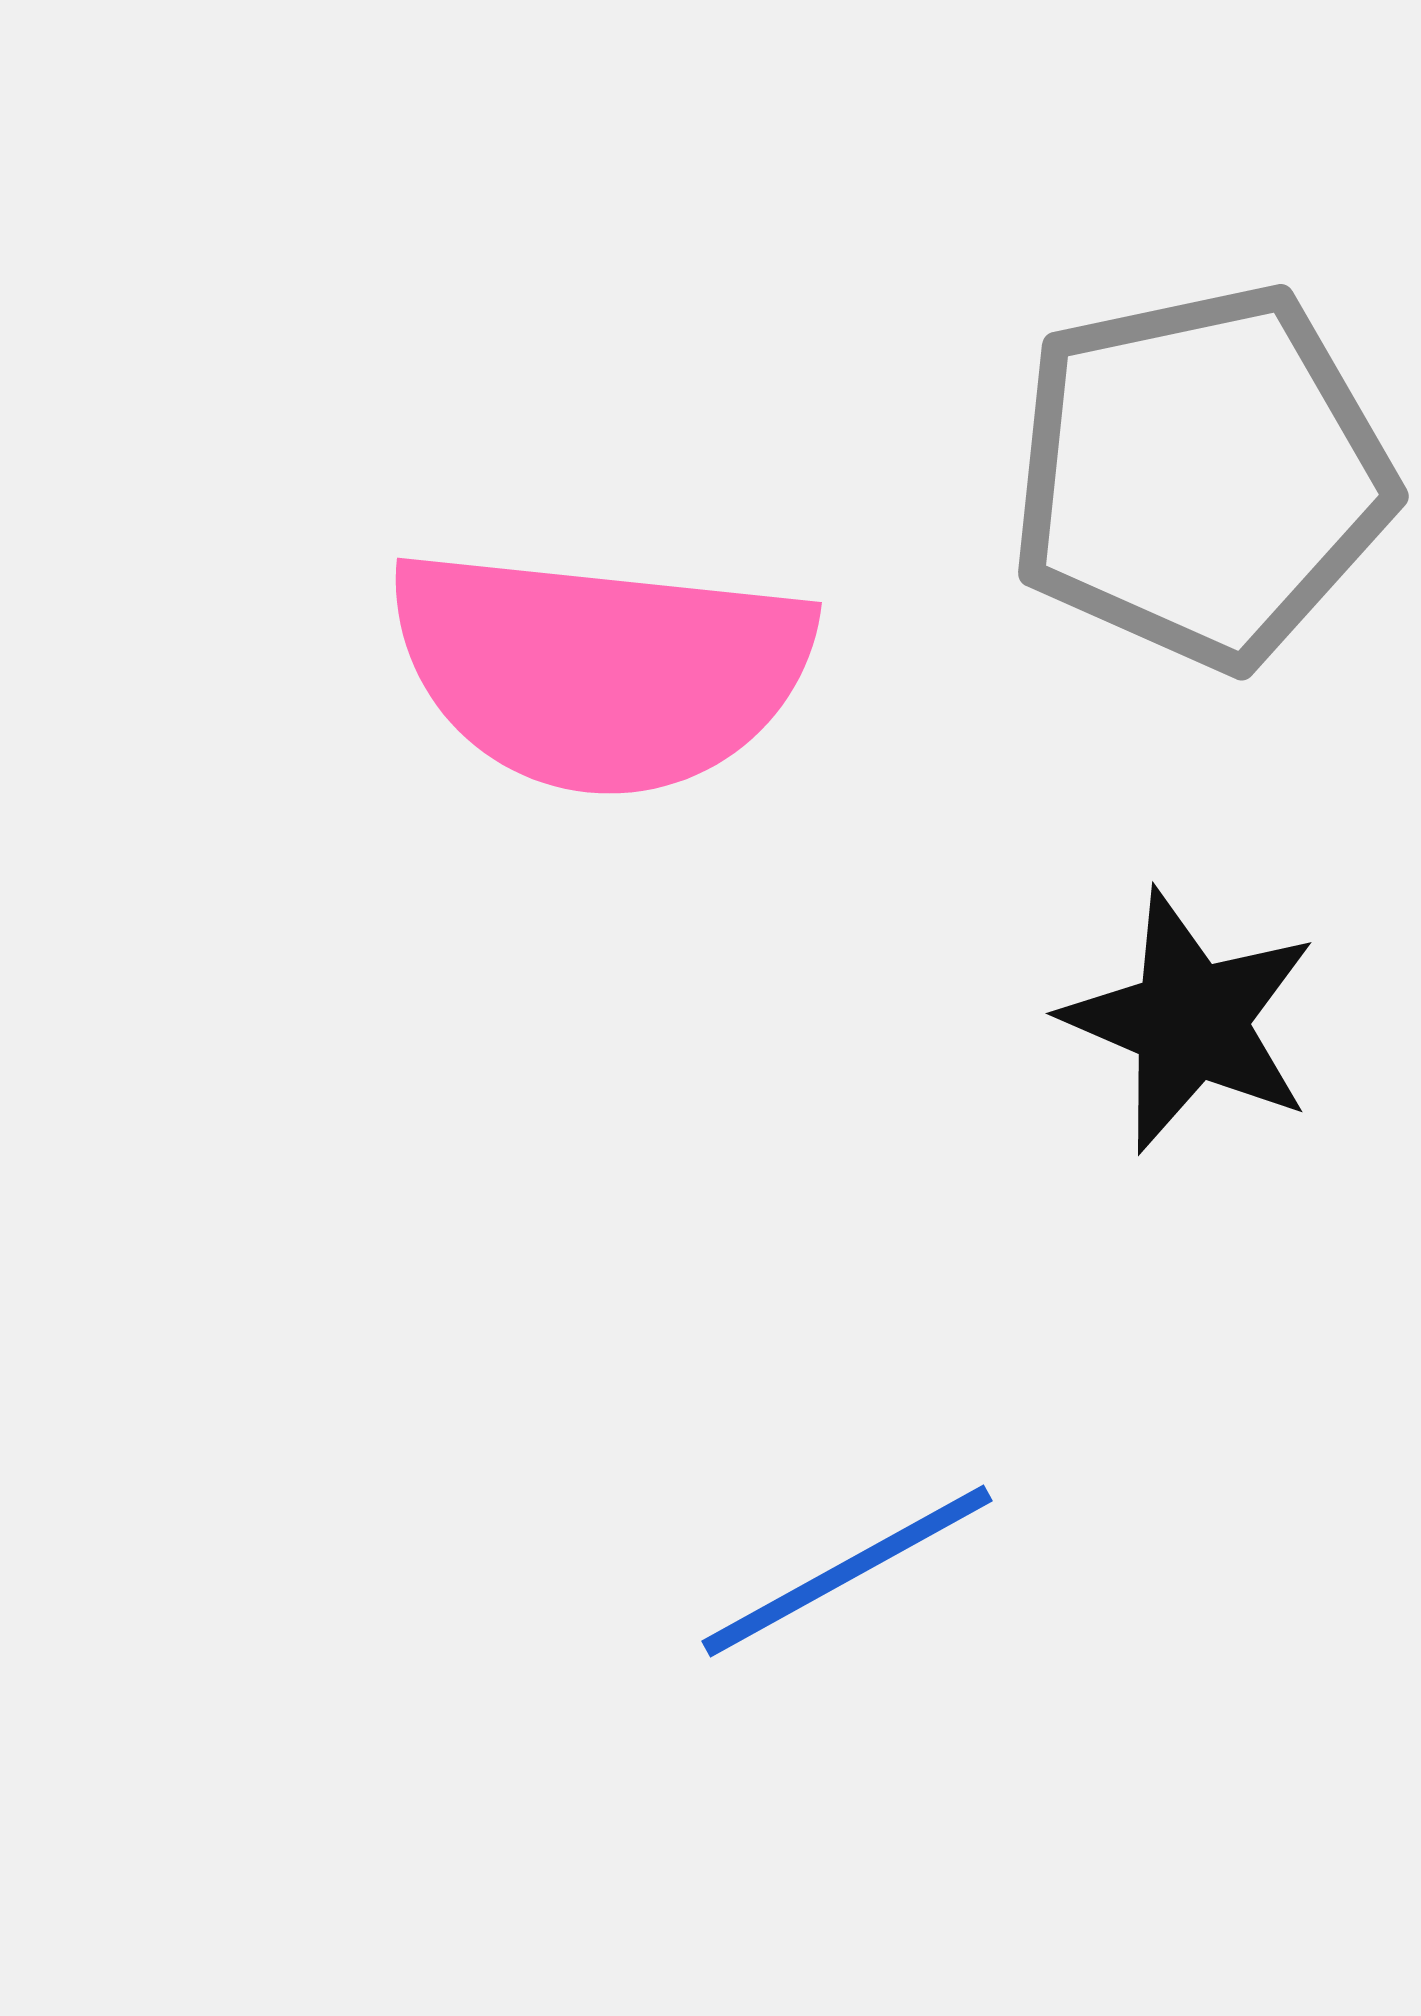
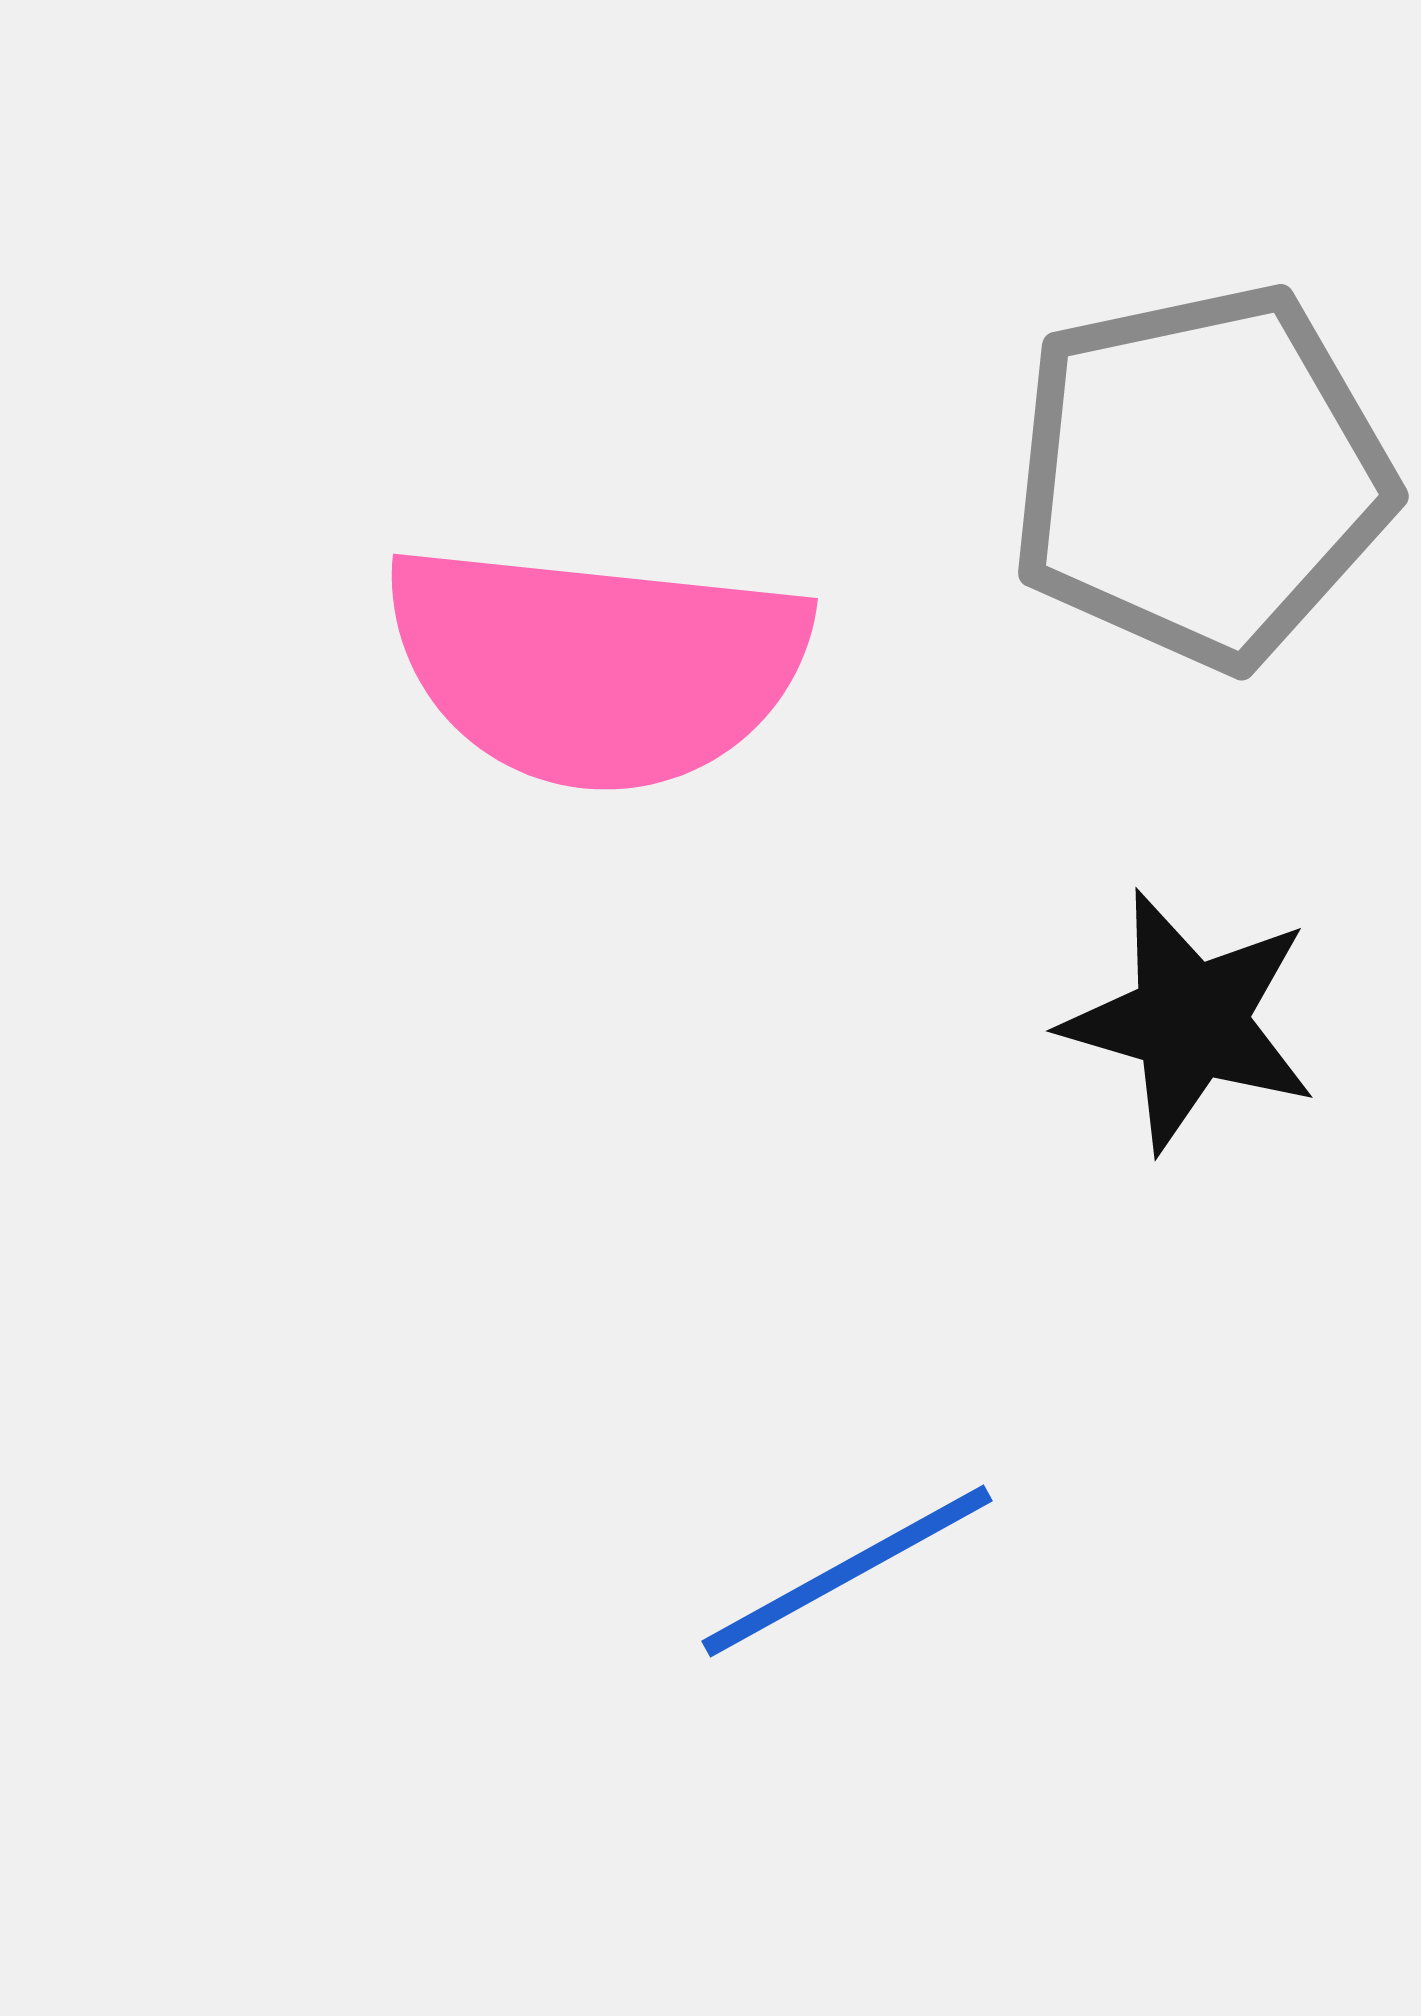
pink semicircle: moved 4 px left, 4 px up
black star: rotated 7 degrees counterclockwise
